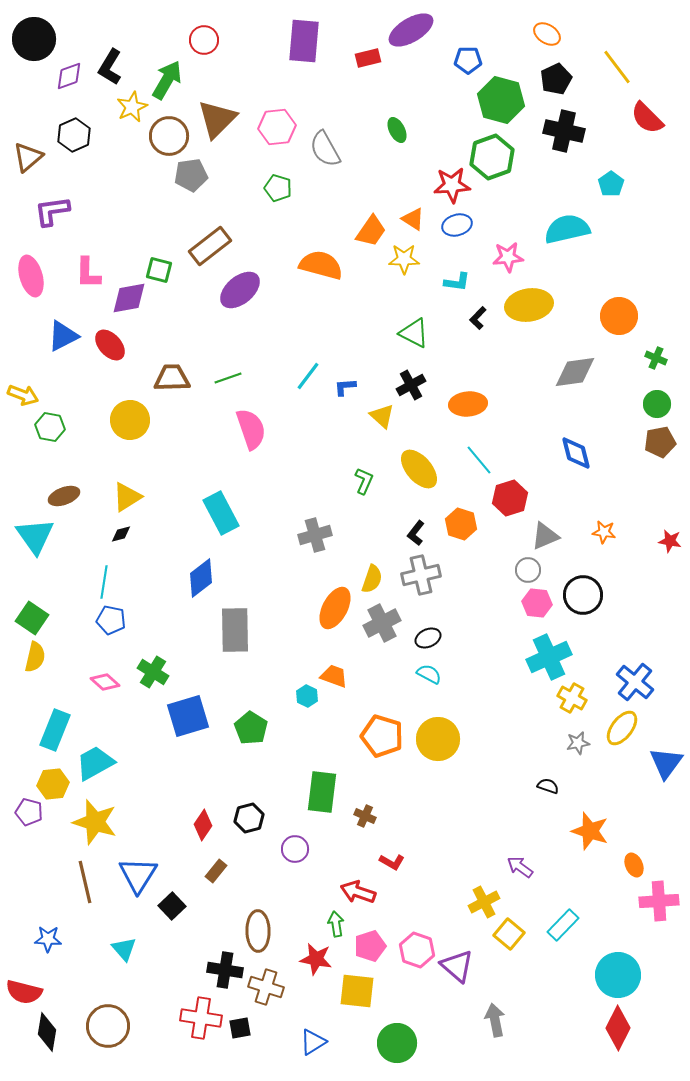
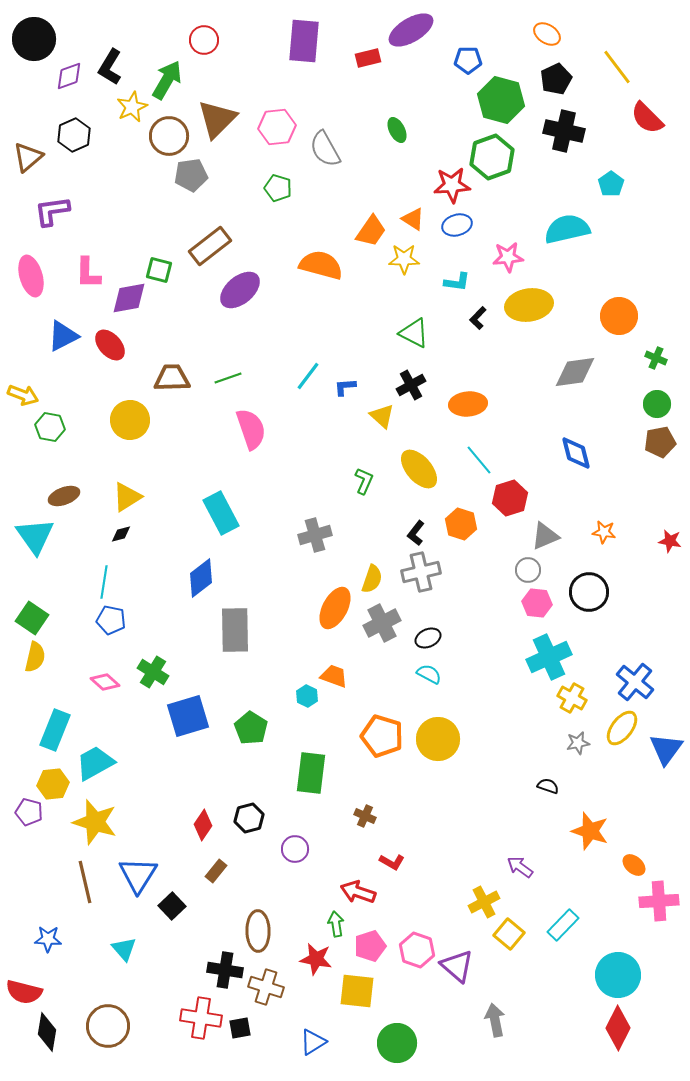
gray cross at (421, 575): moved 3 px up
black circle at (583, 595): moved 6 px right, 3 px up
blue triangle at (666, 763): moved 14 px up
green rectangle at (322, 792): moved 11 px left, 19 px up
orange ellipse at (634, 865): rotated 25 degrees counterclockwise
